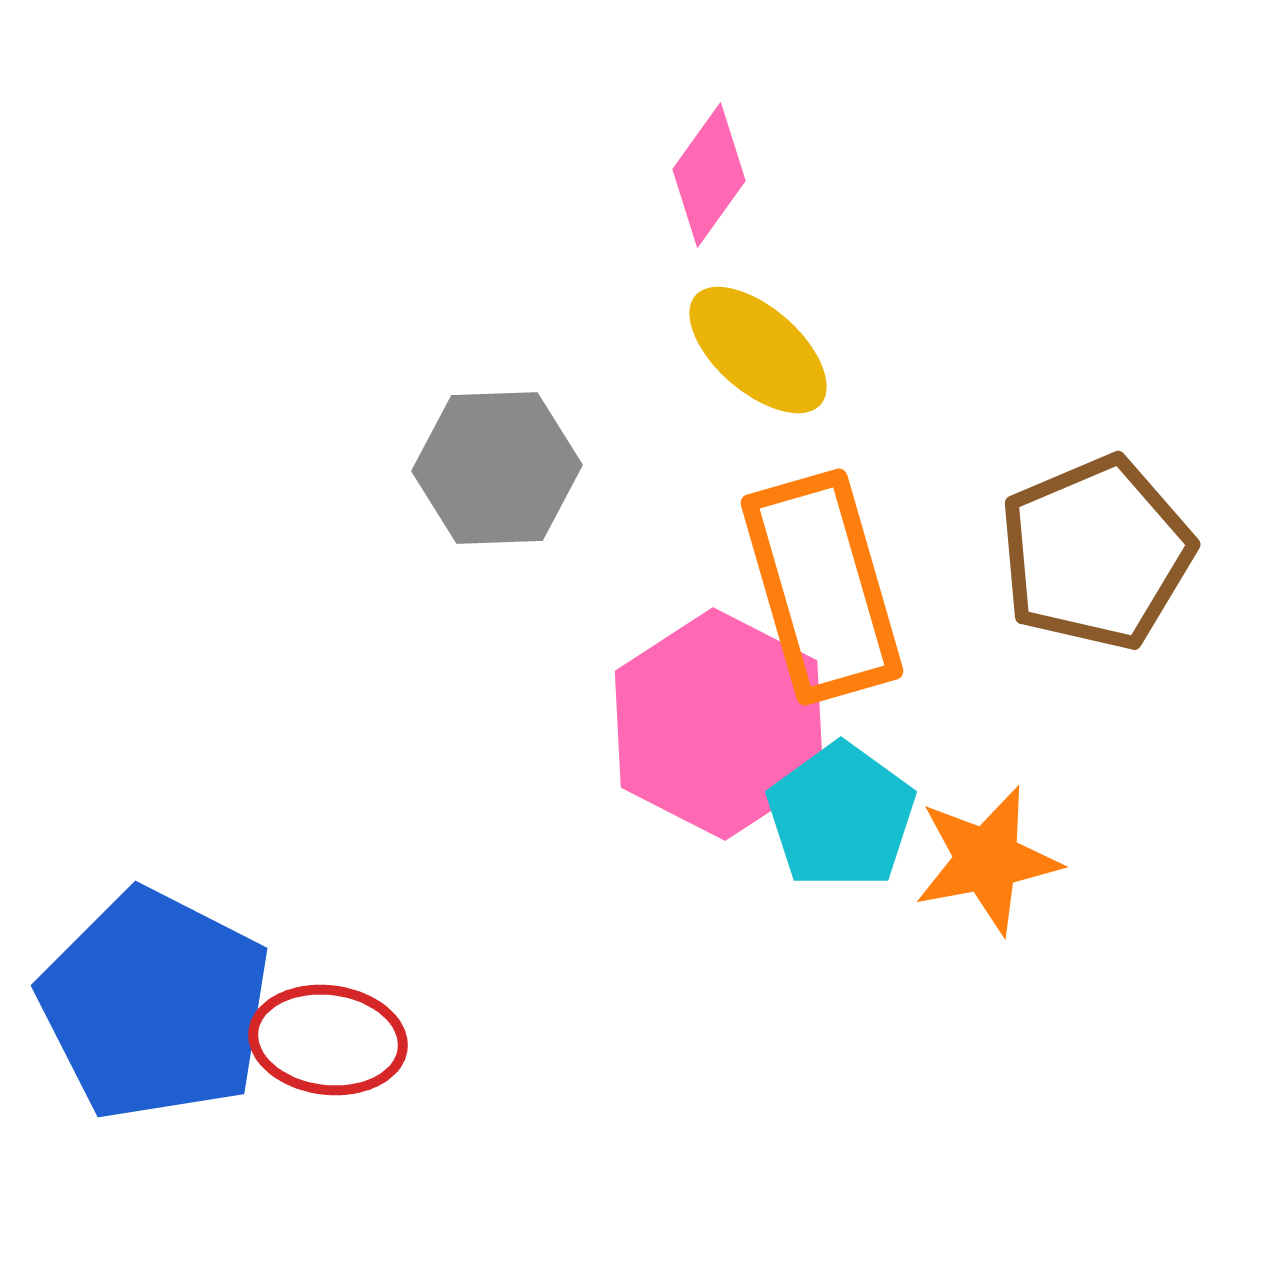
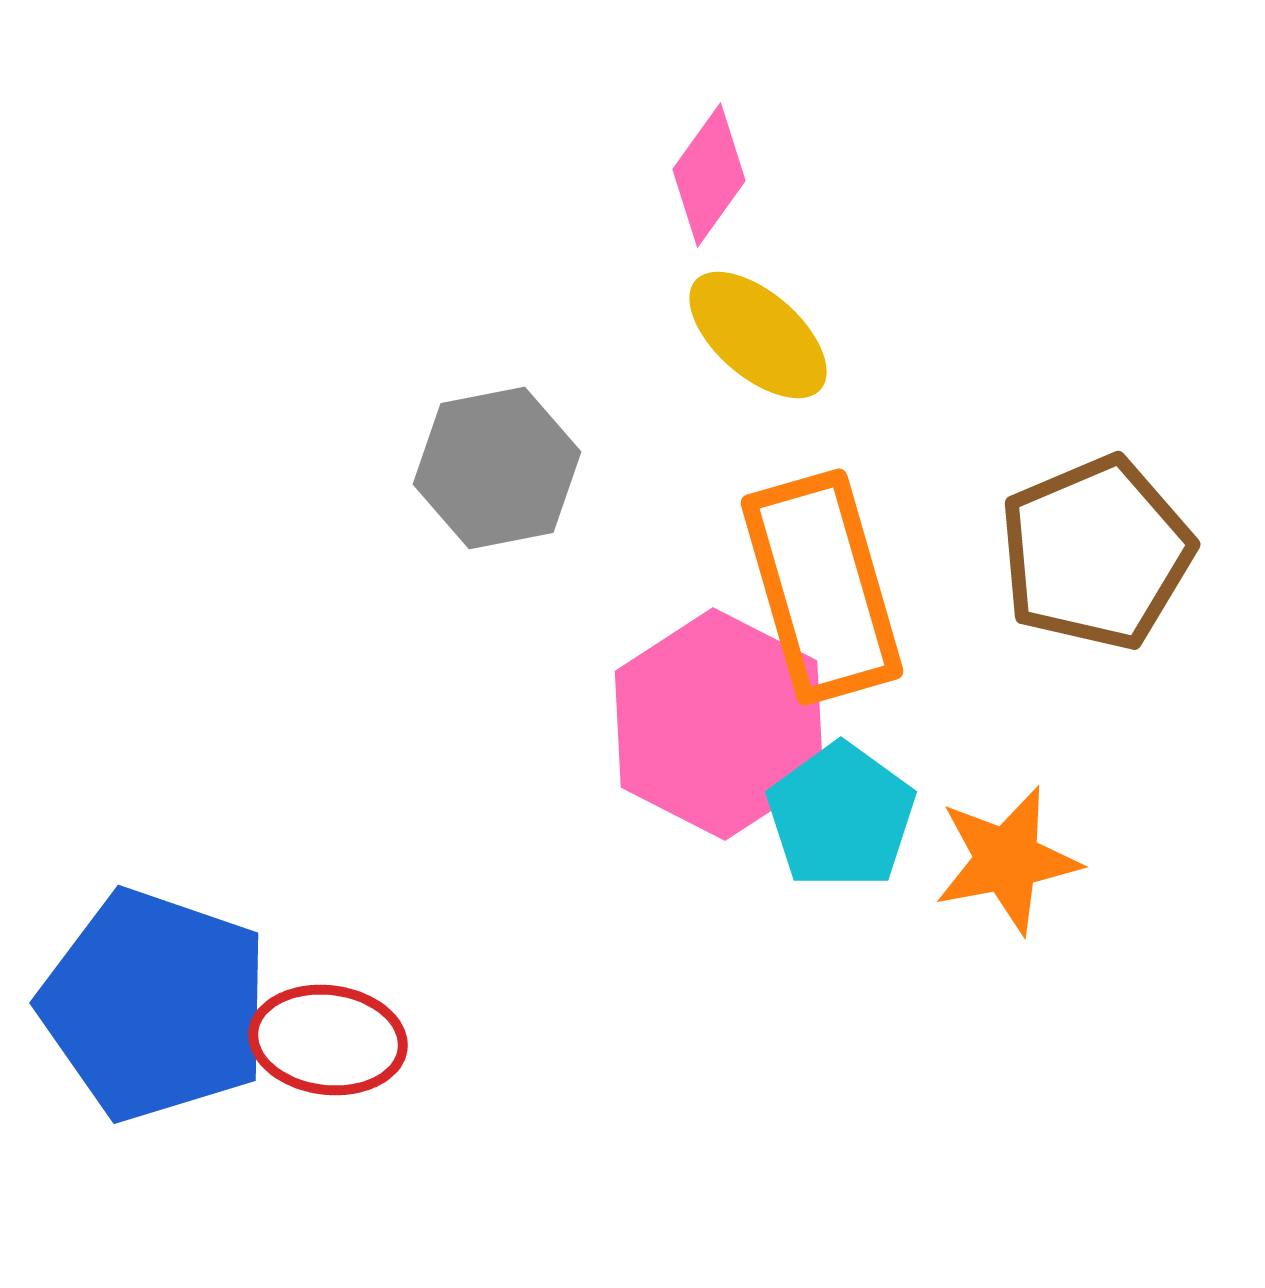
yellow ellipse: moved 15 px up
gray hexagon: rotated 9 degrees counterclockwise
orange star: moved 20 px right
blue pentagon: rotated 8 degrees counterclockwise
